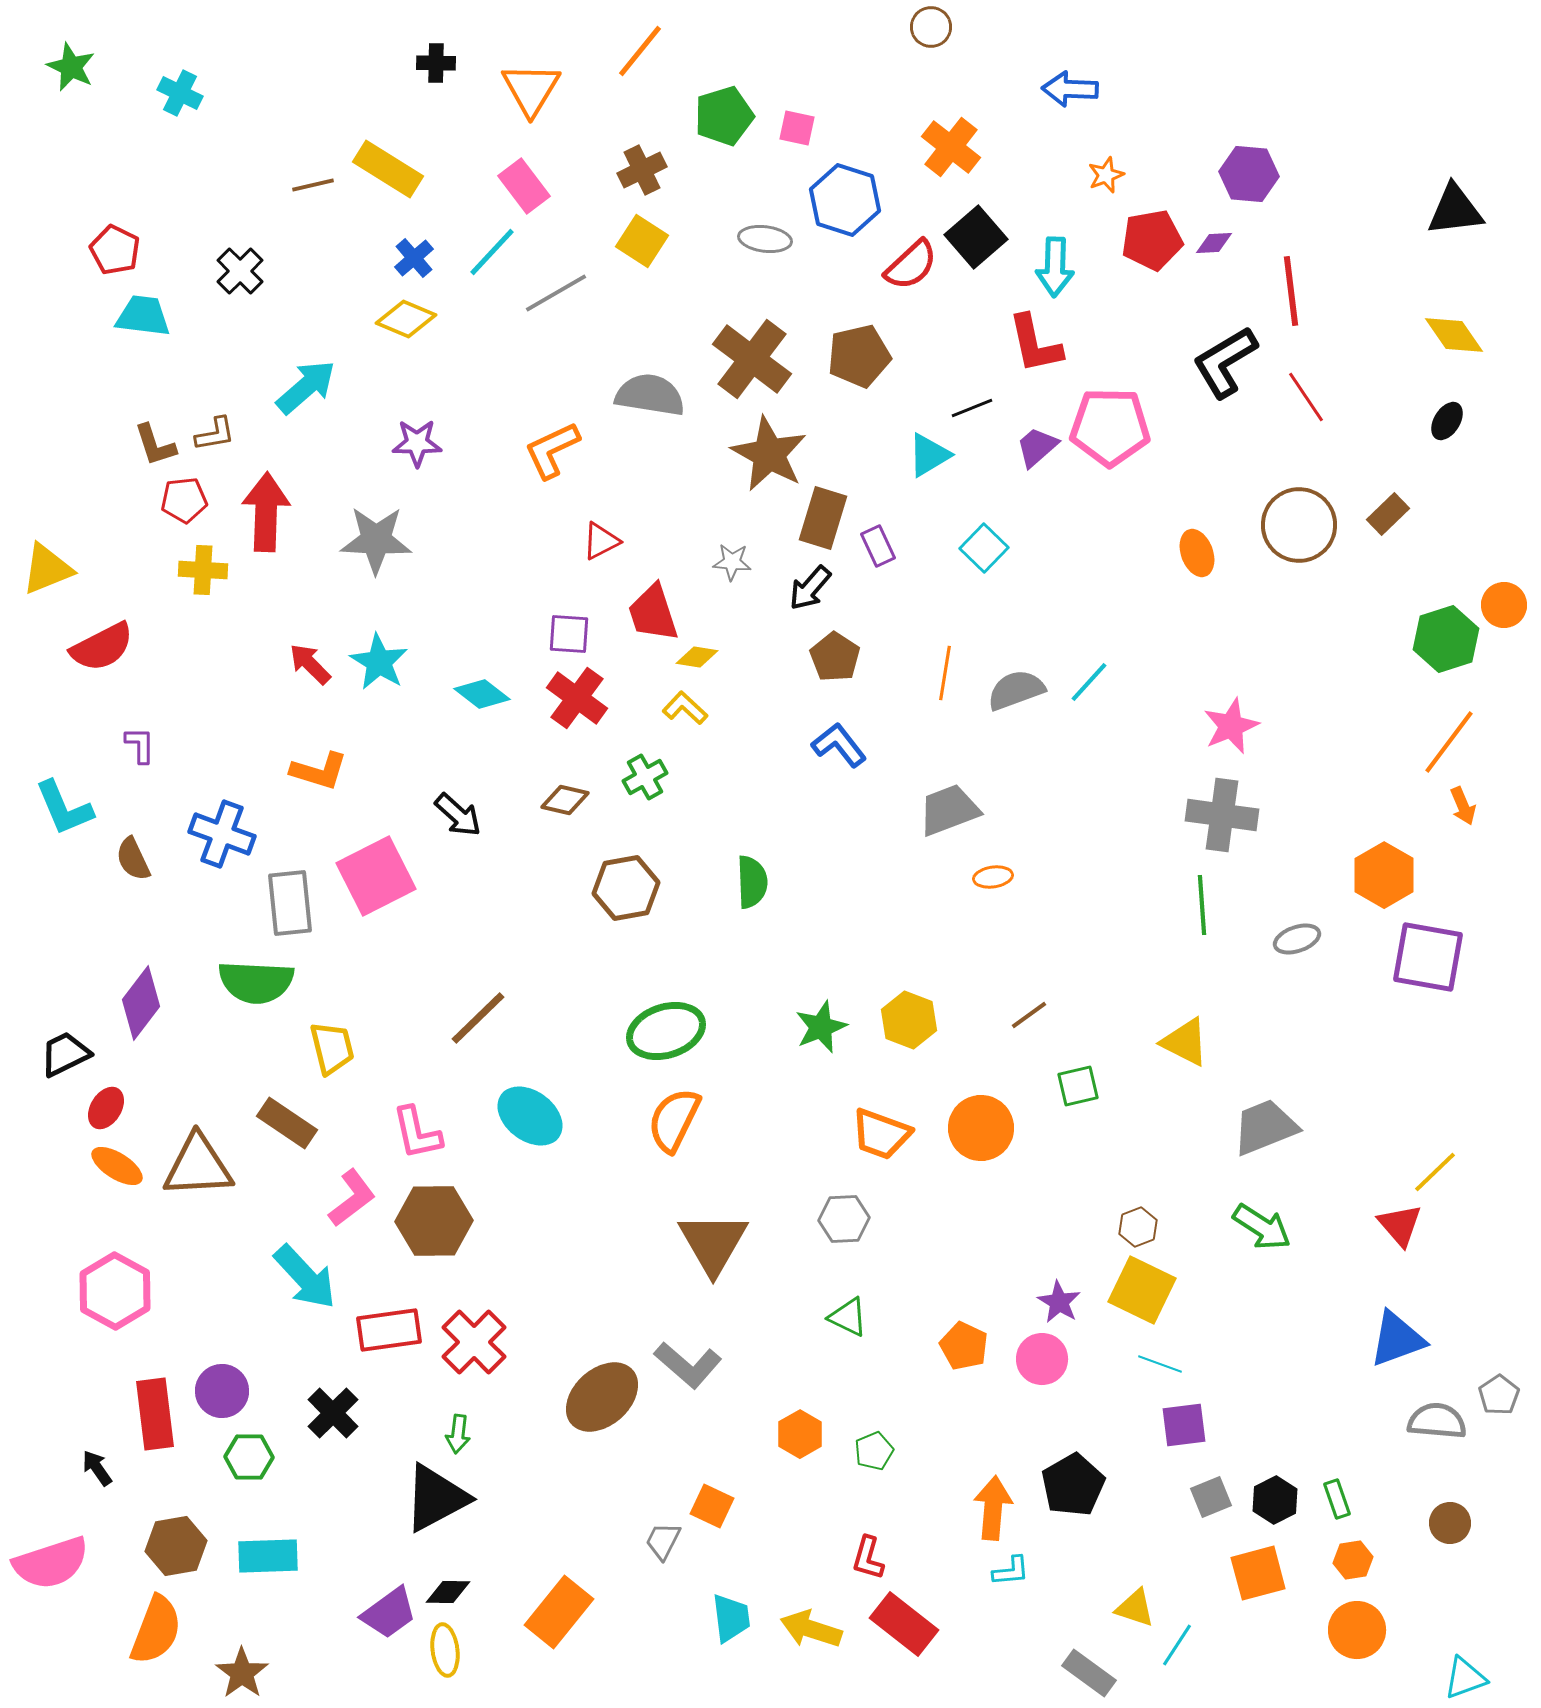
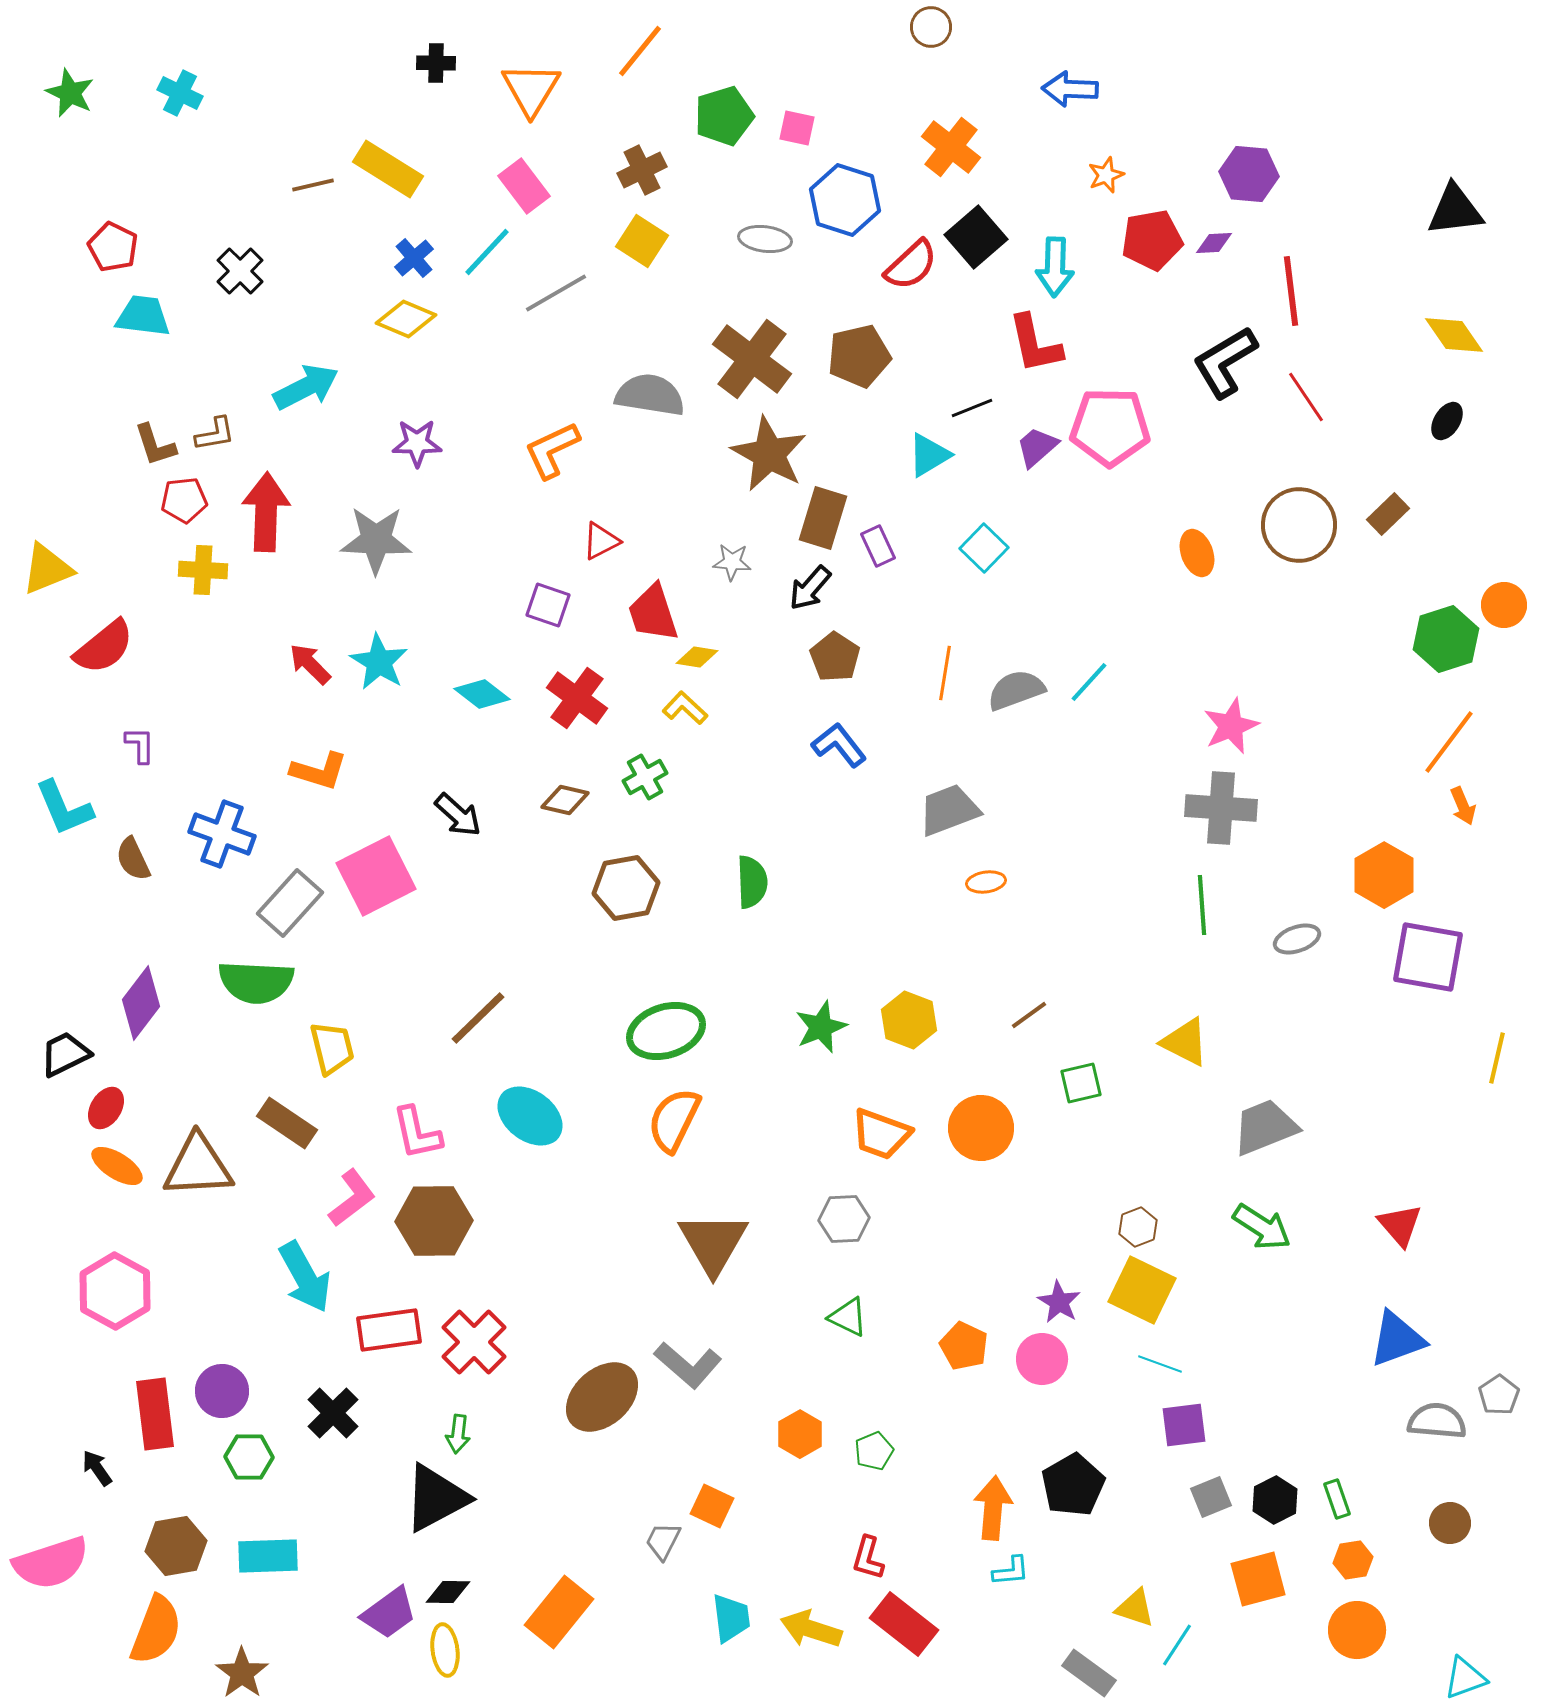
green star at (71, 67): moved 1 px left, 26 px down
red pentagon at (115, 250): moved 2 px left, 3 px up
cyan line at (492, 252): moved 5 px left
cyan arrow at (306, 387): rotated 14 degrees clockwise
purple square at (569, 634): moved 21 px left, 29 px up; rotated 15 degrees clockwise
red semicircle at (102, 647): moved 2 px right; rotated 12 degrees counterclockwise
gray cross at (1222, 815): moved 1 px left, 7 px up; rotated 4 degrees counterclockwise
orange ellipse at (993, 877): moved 7 px left, 5 px down
gray rectangle at (290, 903): rotated 48 degrees clockwise
green square at (1078, 1086): moved 3 px right, 3 px up
yellow line at (1435, 1172): moved 62 px right, 114 px up; rotated 33 degrees counterclockwise
cyan arrow at (305, 1277): rotated 14 degrees clockwise
orange square at (1258, 1573): moved 6 px down
